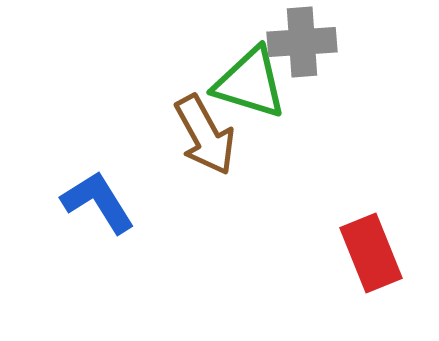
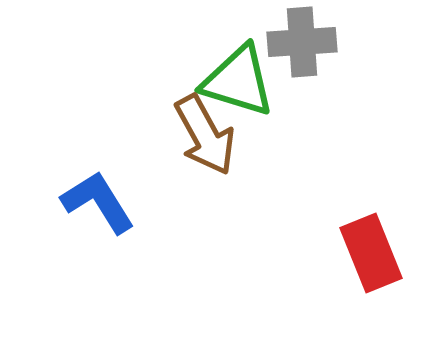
green triangle: moved 12 px left, 2 px up
